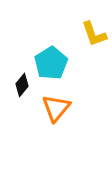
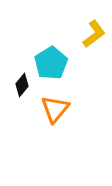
yellow L-shape: rotated 108 degrees counterclockwise
orange triangle: moved 1 px left, 1 px down
